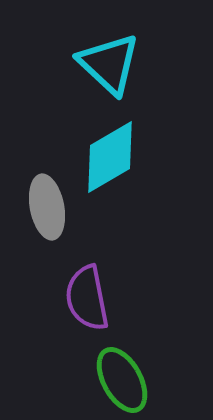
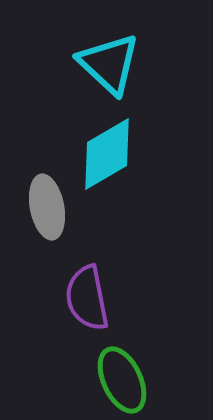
cyan diamond: moved 3 px left, 3 px up
green ellipse: rotated 4 degrees clockwise
